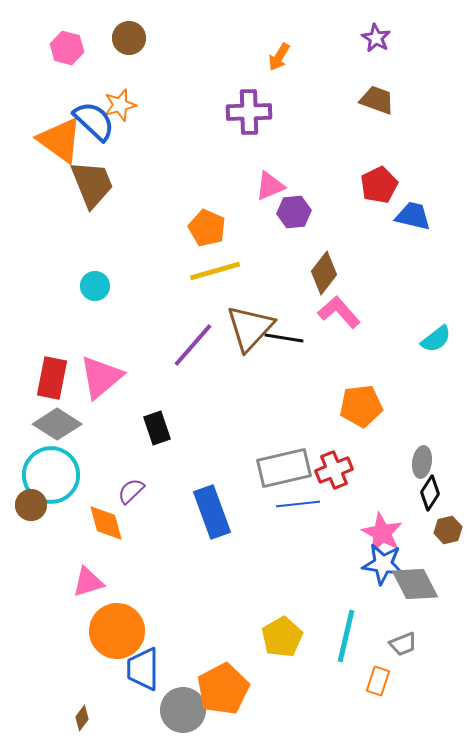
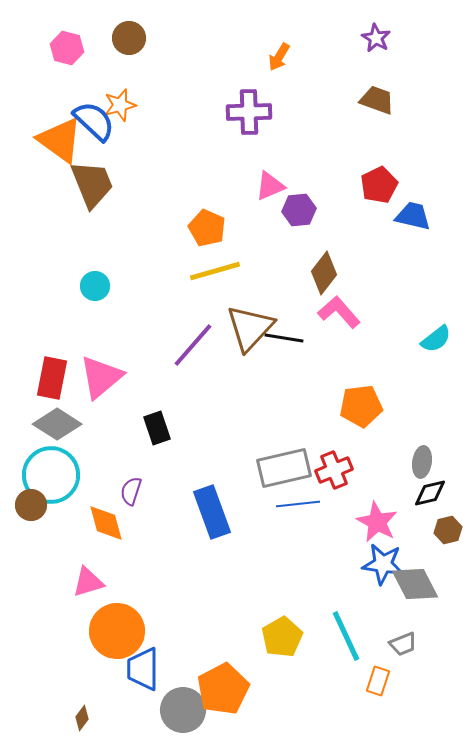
purple hexagon at (294, 212): moved 5 px right, 2 px up
purple semicircle at (131, 491): rotated 28 degrees counterclockwise
black diamond at (430, 493): rotated 44 degrees clockwise
pink star at (382, 533): moved 5 px left, 11 px up
cyan line at (346, 636): rotated 38 degrees counterclockwise
